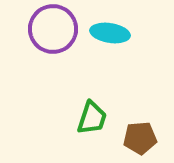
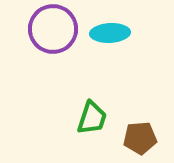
cyan ellipse: rotated 12 degrees counterclockwise
